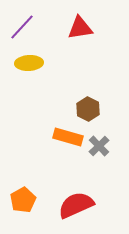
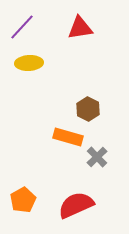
gray cross: moved 2 px left, 11 px down
